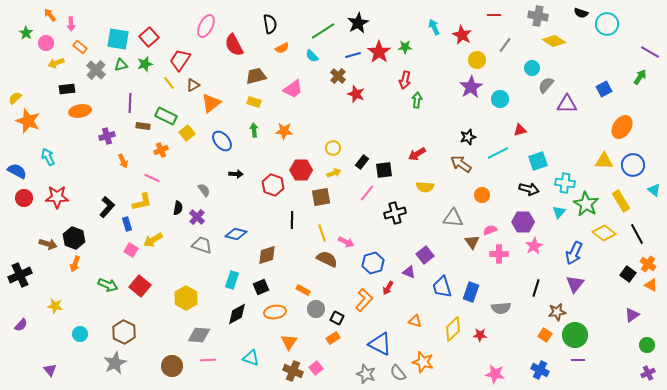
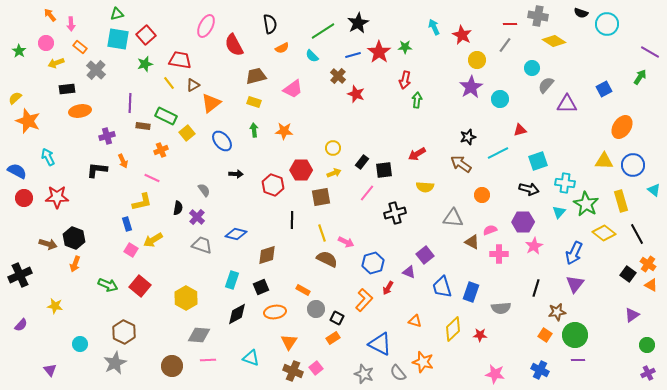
red line at (494, 15): moved 16 px right, 9 px down
green star at (26, 33): moved 7 px left, 18 px down
red square at (149, 37): moved 3 px left, 2 px up
red trapezoid at (180, 60): rotated 65 degrees clockwise
green triangle at (121, 65): moved 4 px left, 51 px up
yellow rectangle at (621, 201): rotated 15 degrees clockwise
black L-shape at (107, 207): moved 10 px left, 37 px up; rotated 125 degrees counterclockwise
brown triangle at (472, 242): rotated 28 degrees counterclockwise
cyan circle at (80, 334): moved 10 px down
gray star at (366, 374): moved 2 px left
